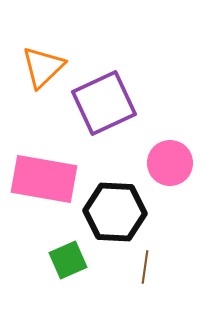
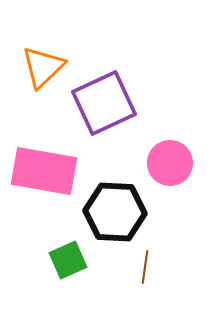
pink rectangle: moved 8 px up
